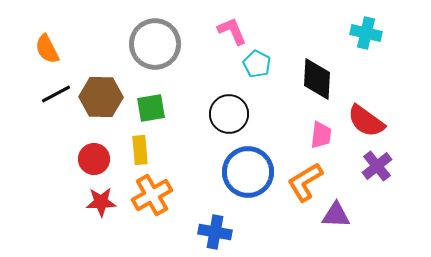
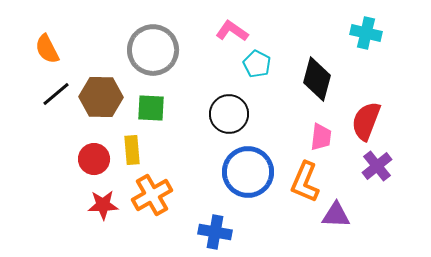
pink L-shape: rotated 32 degrees counterclockwise
gray circle: moved 2 px left, 6 px down
black diamond: rotated 12 degrees clockwise
black line: rotated 12 degrees counterclockwise
green square: rotated 12 degrees clockwise
red semicircle: rotated 75 degrees clockwise
pink trapezoid: moved 2 px down
yellow rectangle: moved 8 px left
orange L-shape: rotated 36 degrees counterclockwise
red star: moved 2 px right, 3 px down
